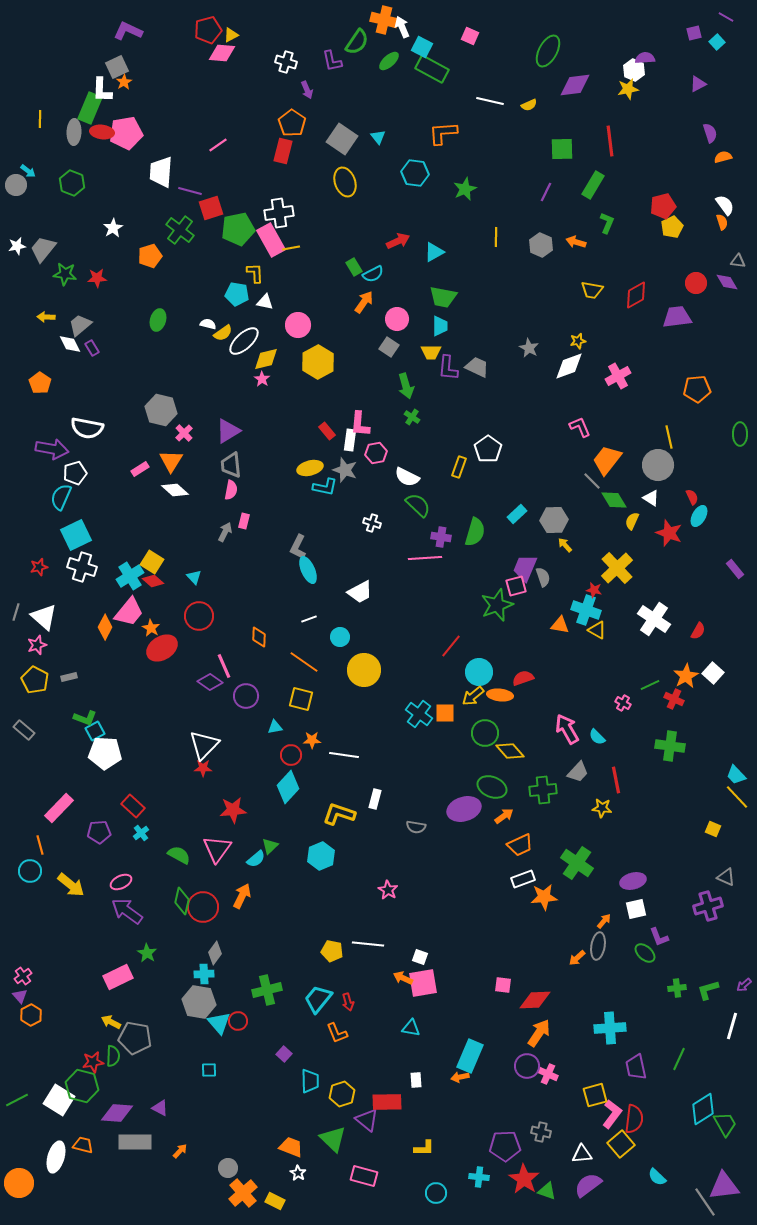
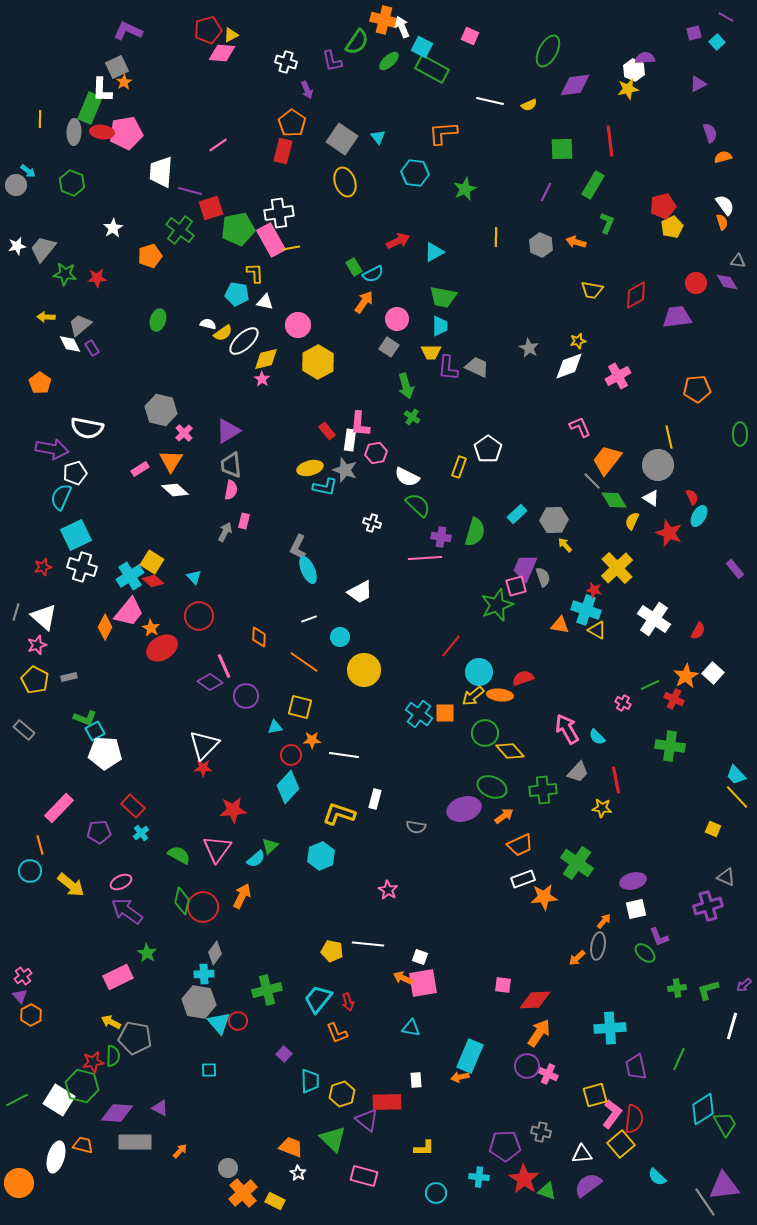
red star at (39, 567): moved 4 px right
yellow square at (301, 699): moved 1 px left, 8 px down
